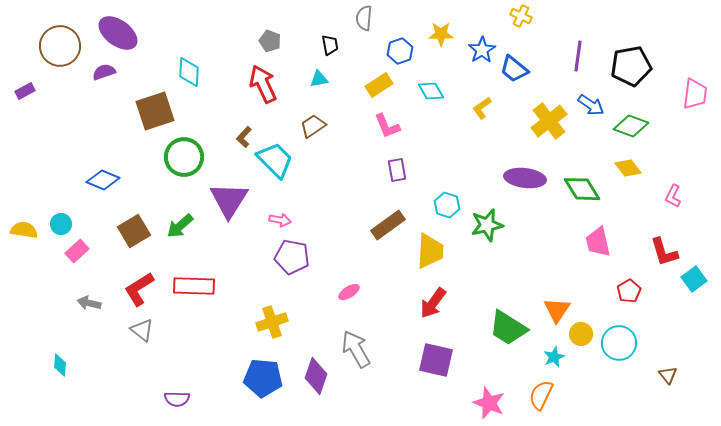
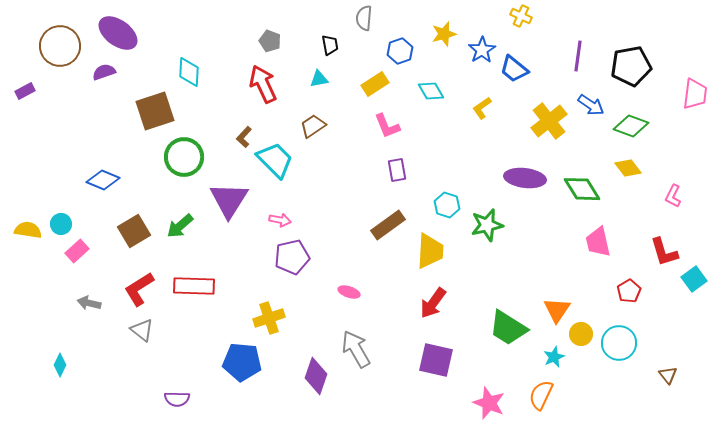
yellow star at (441, 34): moved 3 px right; rotated 15 degrees counterclockwise
yellow rectangle at (379, 85): moved 4 px left, 1 px up
yellow semicircle at (24, 230): moved 4 px right
purple pentagon at (292, 257): rotated 24 degrees counterclockwise
pink ellipse at (349, 292): rotated 50 degrees clockwise
yellow cross at (272, 322): moved 3 px left, 4 px up
cyan diamond at (60, 365): rotated 20 degrees clockwise
blue pentagon at (263, 378): moved 21 px left, 16 px up
